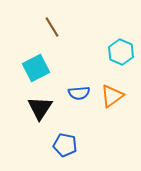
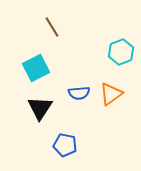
cyan hexagon: rotated 15 degrees clockwise
orange triangle: moved 1 px left, 2 px up
